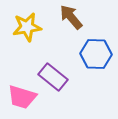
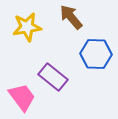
pink trapezoid: rotated 144 degrees counterclockwise
